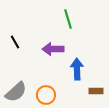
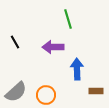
purple arrow: moved 2 px up
